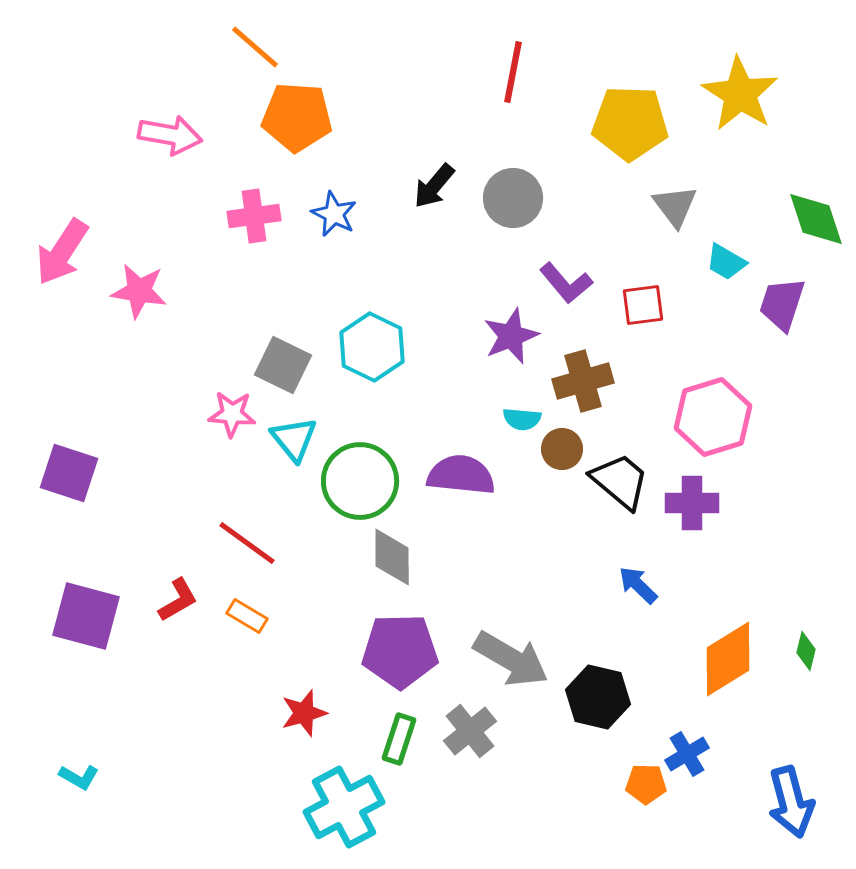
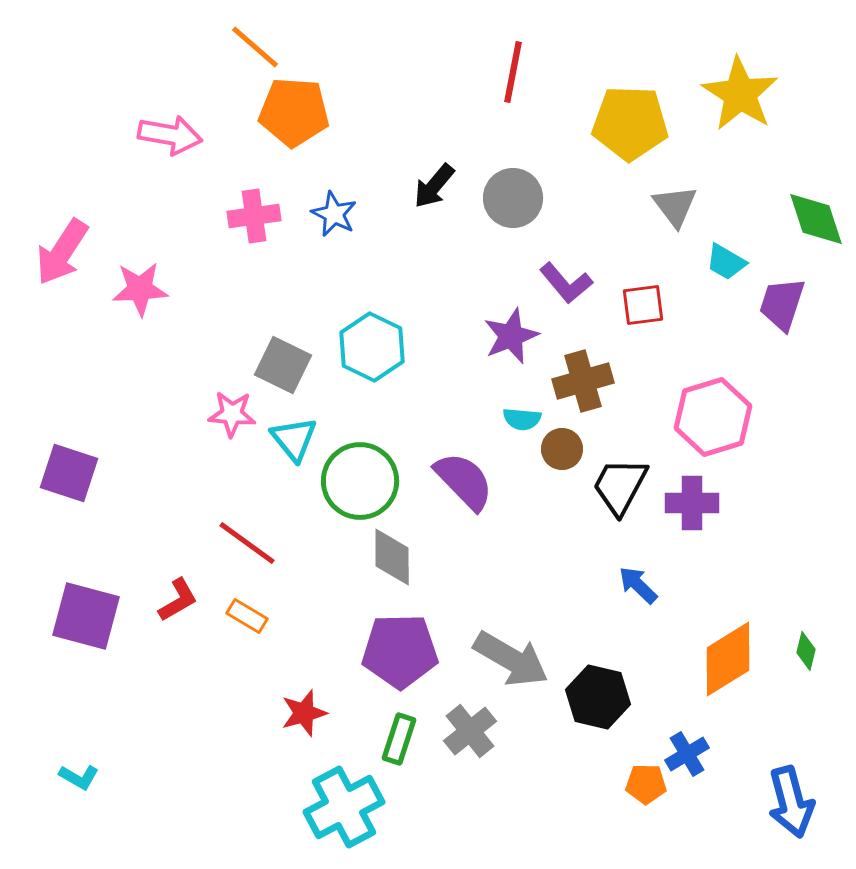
orange pentagon at (297, 117): moved 3 px left, 5 px up
pink star at (139, 291): moved 1 px right, 2 px up; rotated 12 degrees counterclockwise
purple semicircle at (461, 475): moved 3 px right, 6 px down; rotated 40 degrees clockwise
black trapezoid at (620, 481): moved 5 px down; rotated 102 degrees counterclockwise
